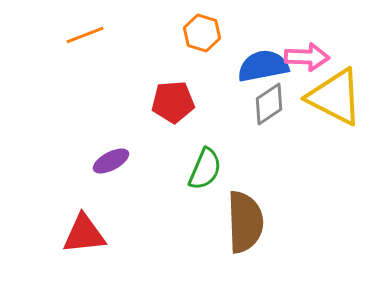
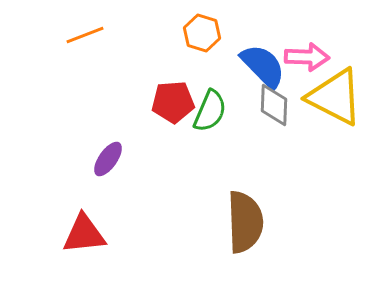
blue semicircle: rotated 57 degrees clockwise
gray diamond: moved 5 px right, 1 px down; rotated 54 degrees counterclockwise
purple ellipse: moved 3 px left, 2 px up; rotated 27 degrees counterclockwise
green semicircle: moved 5 px right, 58 px up
